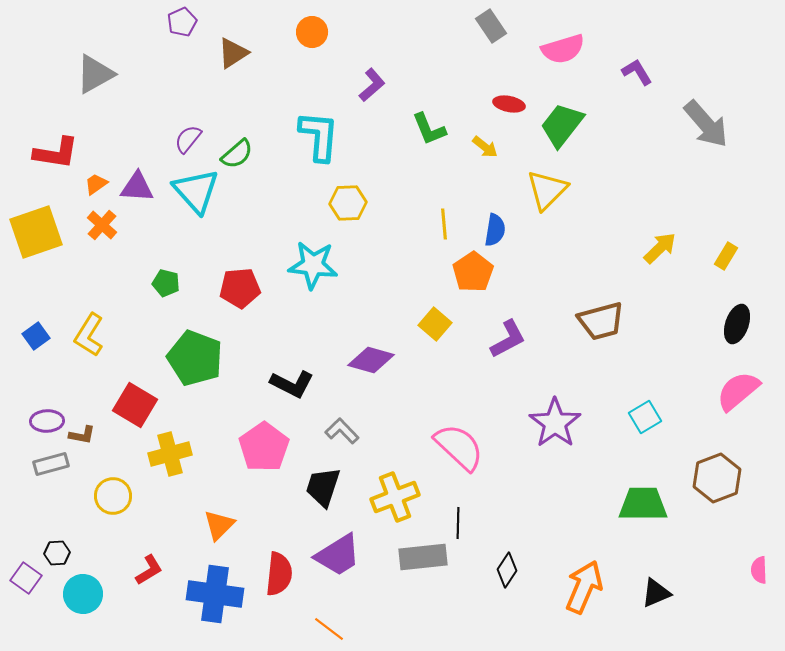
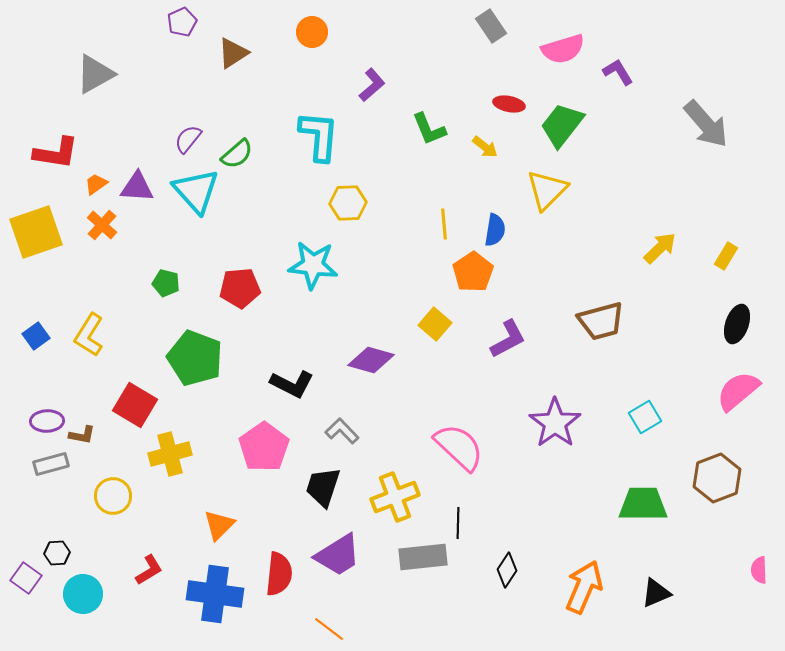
purple L-shape at (637, 72): moved 19 px left
